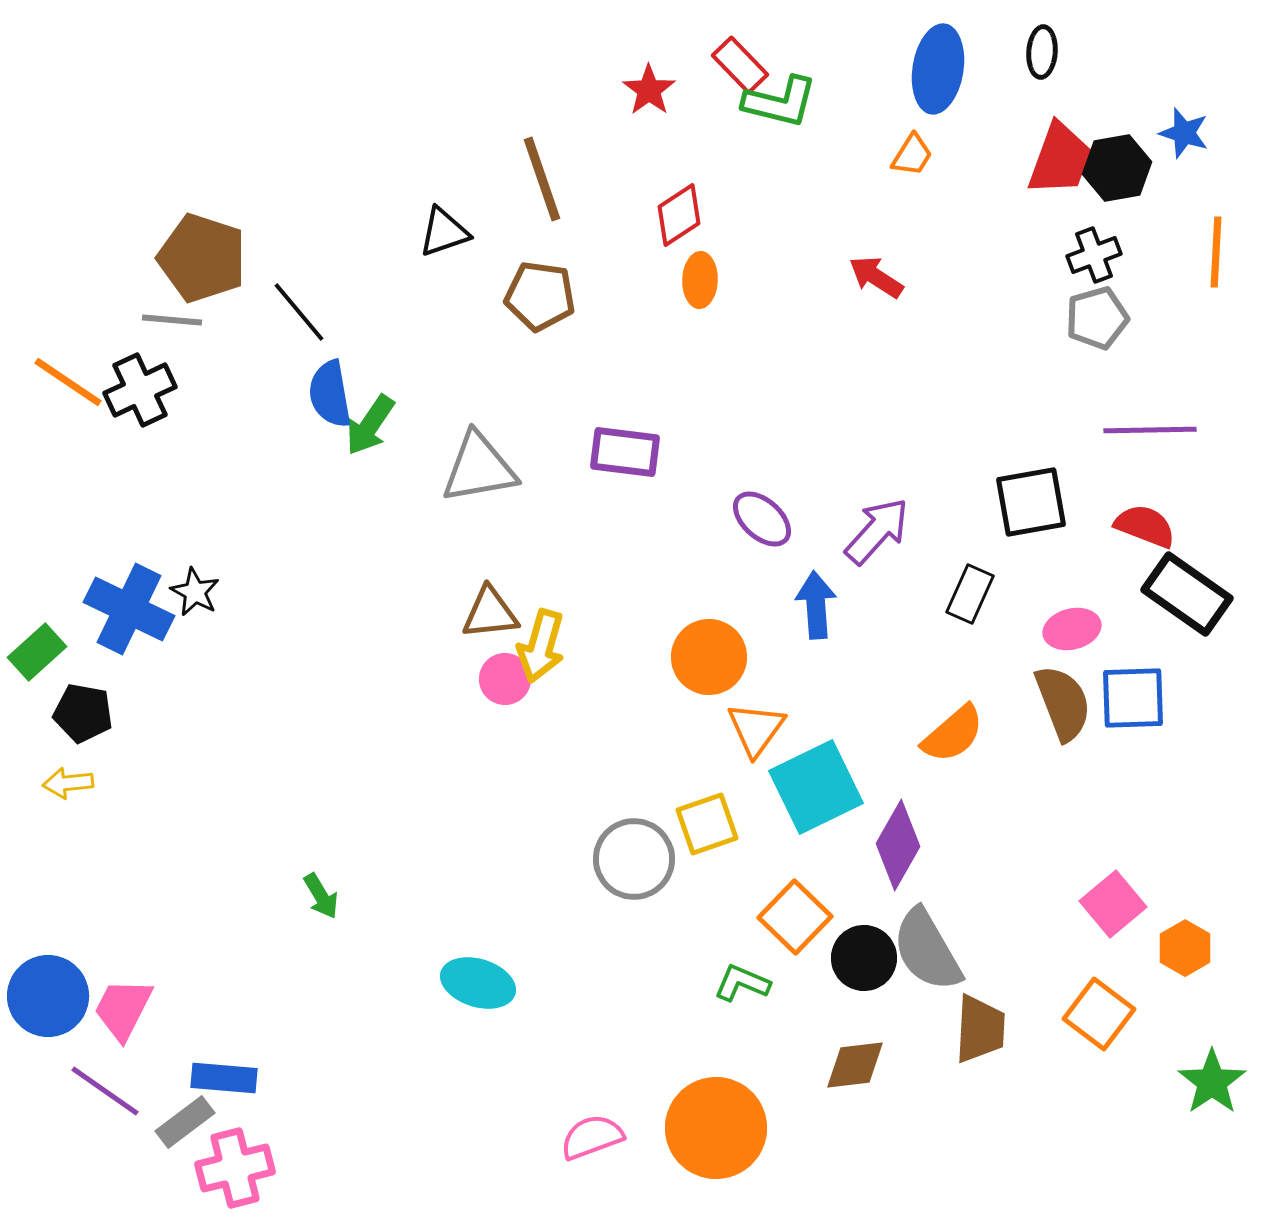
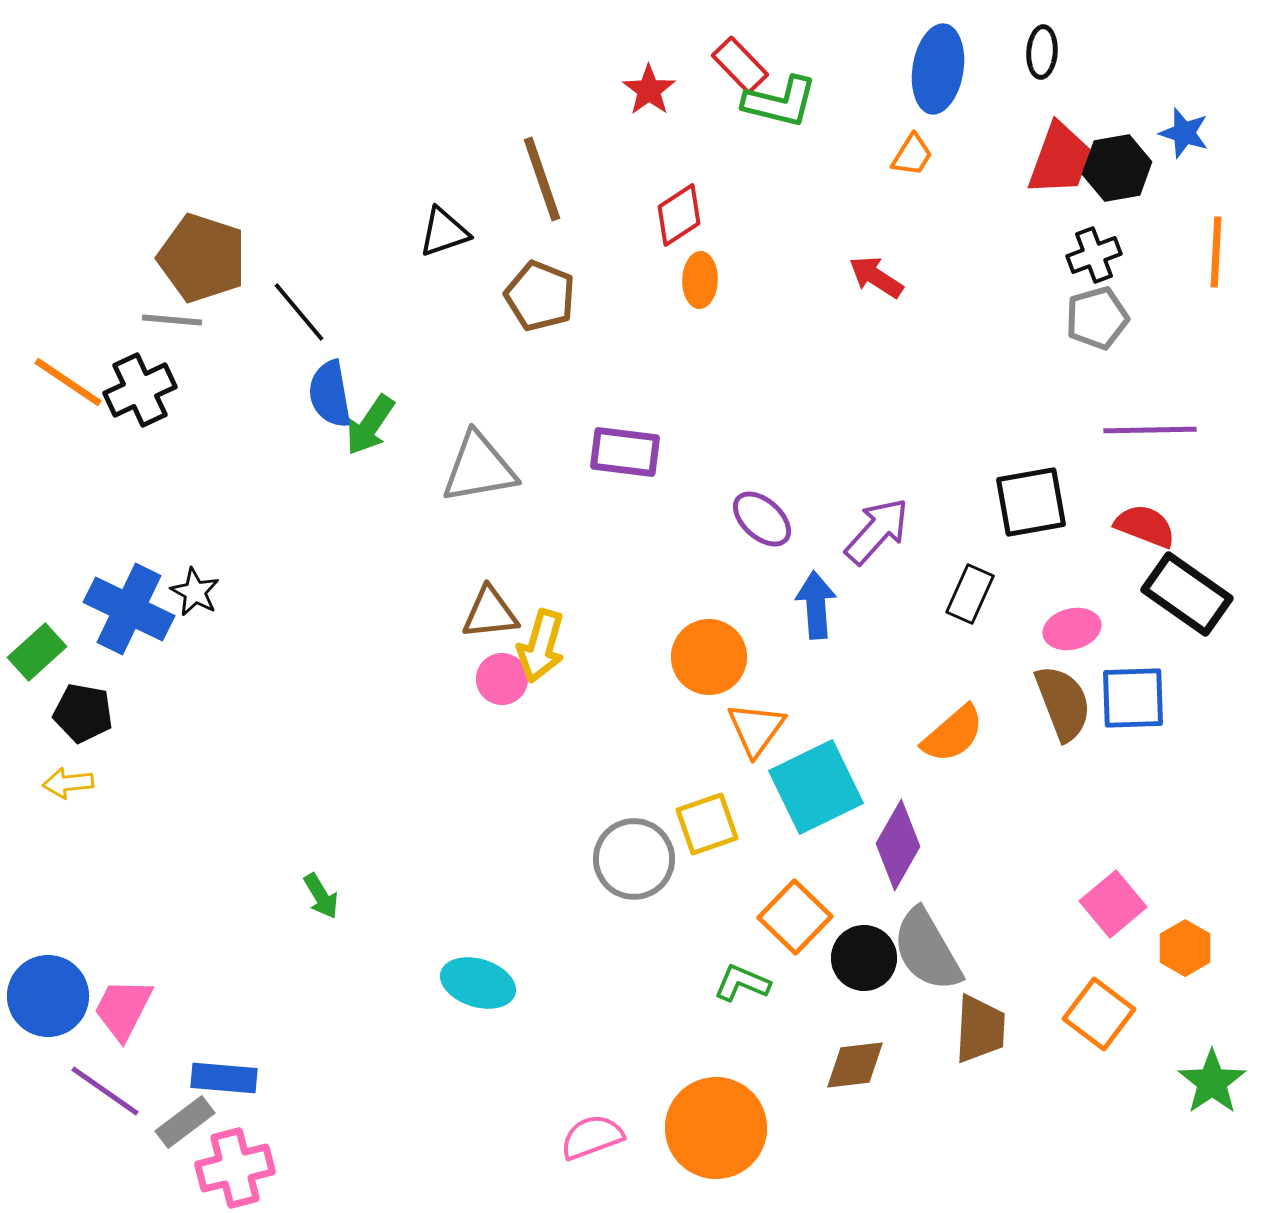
brown pentagon at (540, 296): rotated 14 degrees clockwise
pink circle at (505, 679): moved 3 px left
